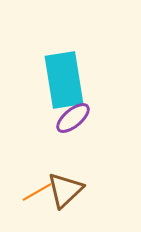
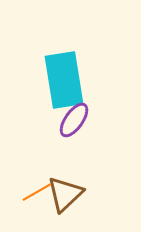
purple ellipse: moved 1 px right, 2 px down; rotated 15 degrees counterclockwise
brown triangle: moved 4 px down
